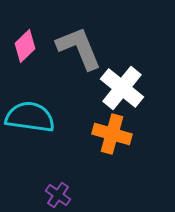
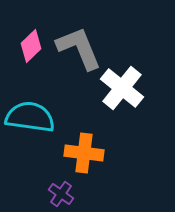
pink diamond: moved 6 px right
orange cross: moved 28 px left, 19 px down; rotated 9 degrees counterclockwise
purple cross: moved 3 px right, 1 px up
